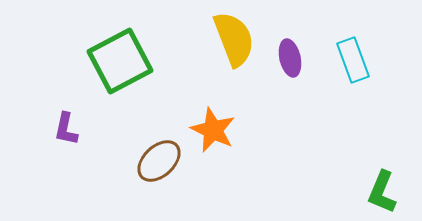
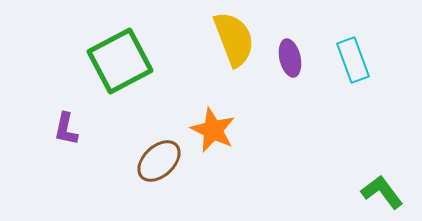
green L-shape: rotated 120 degrees clockwise
